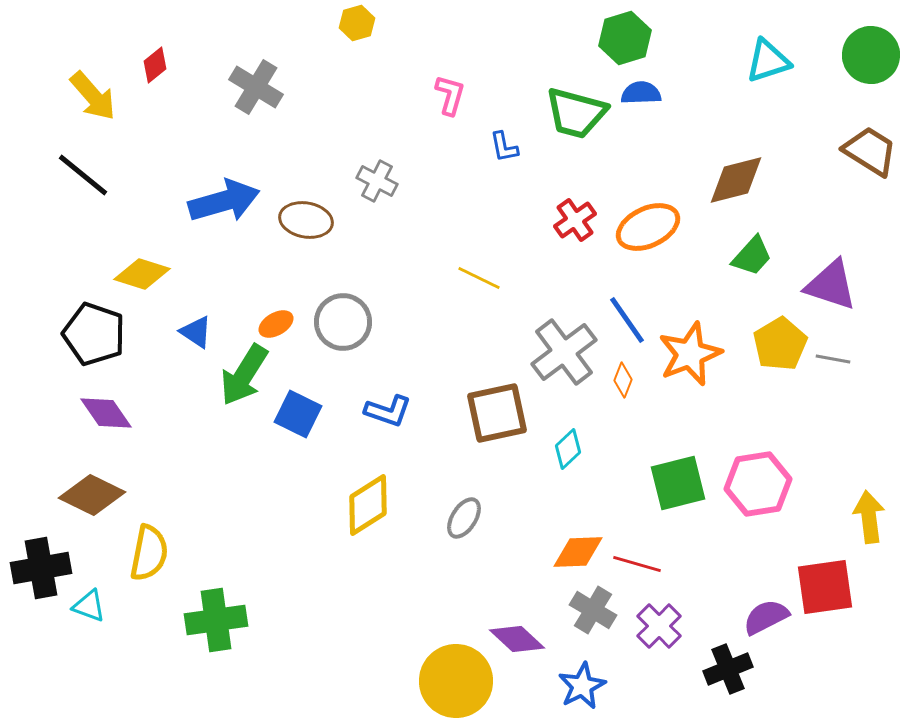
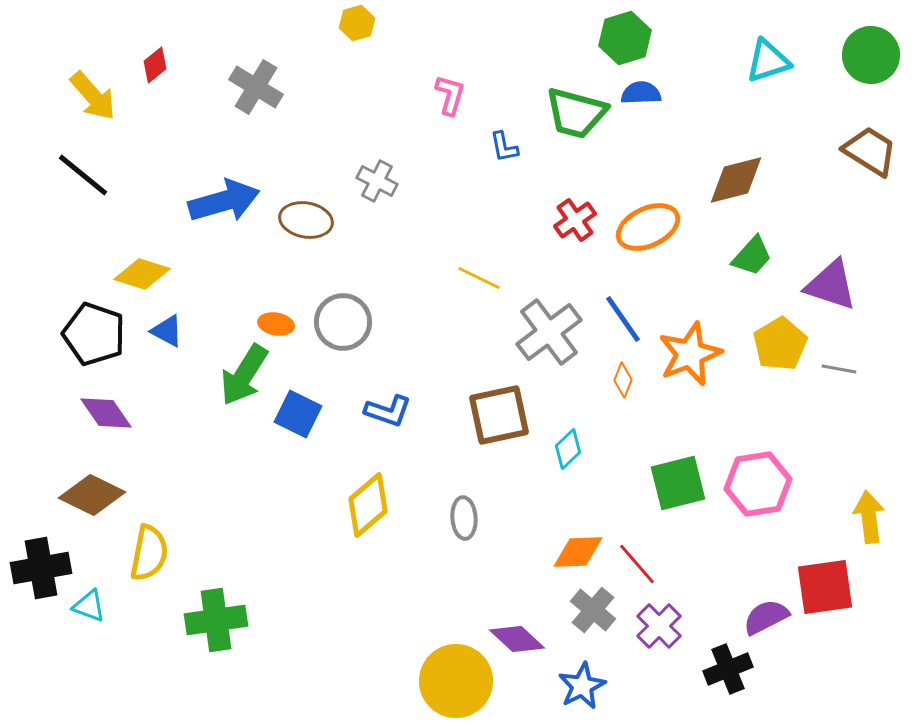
blue line at (627, 320): moved 4 px left, 1 px up
orange ellipse at (276, 324): rotated 40 degrees clockwise
blue triangle at (196, 332): moved 29 px left, 1 px up; rotated 6 degrees counterclockwise
gray cross at (564, 352): moved 15 px left, 20 px up
gray line at (833, 359): moved 6 px right, 10 px down
brown square at (497, 413): moved 2 px right, 2 px down
yellow diamond at (368, 505): rotated 8 degrees counterclockwise
gray ellipse at (464, 518): rotated 36 degrees counterclockwise
red line at (637, 564): rotated 33 degrees clockwise
gray cross at (593, 610): rotated 9 degrees clockwise
